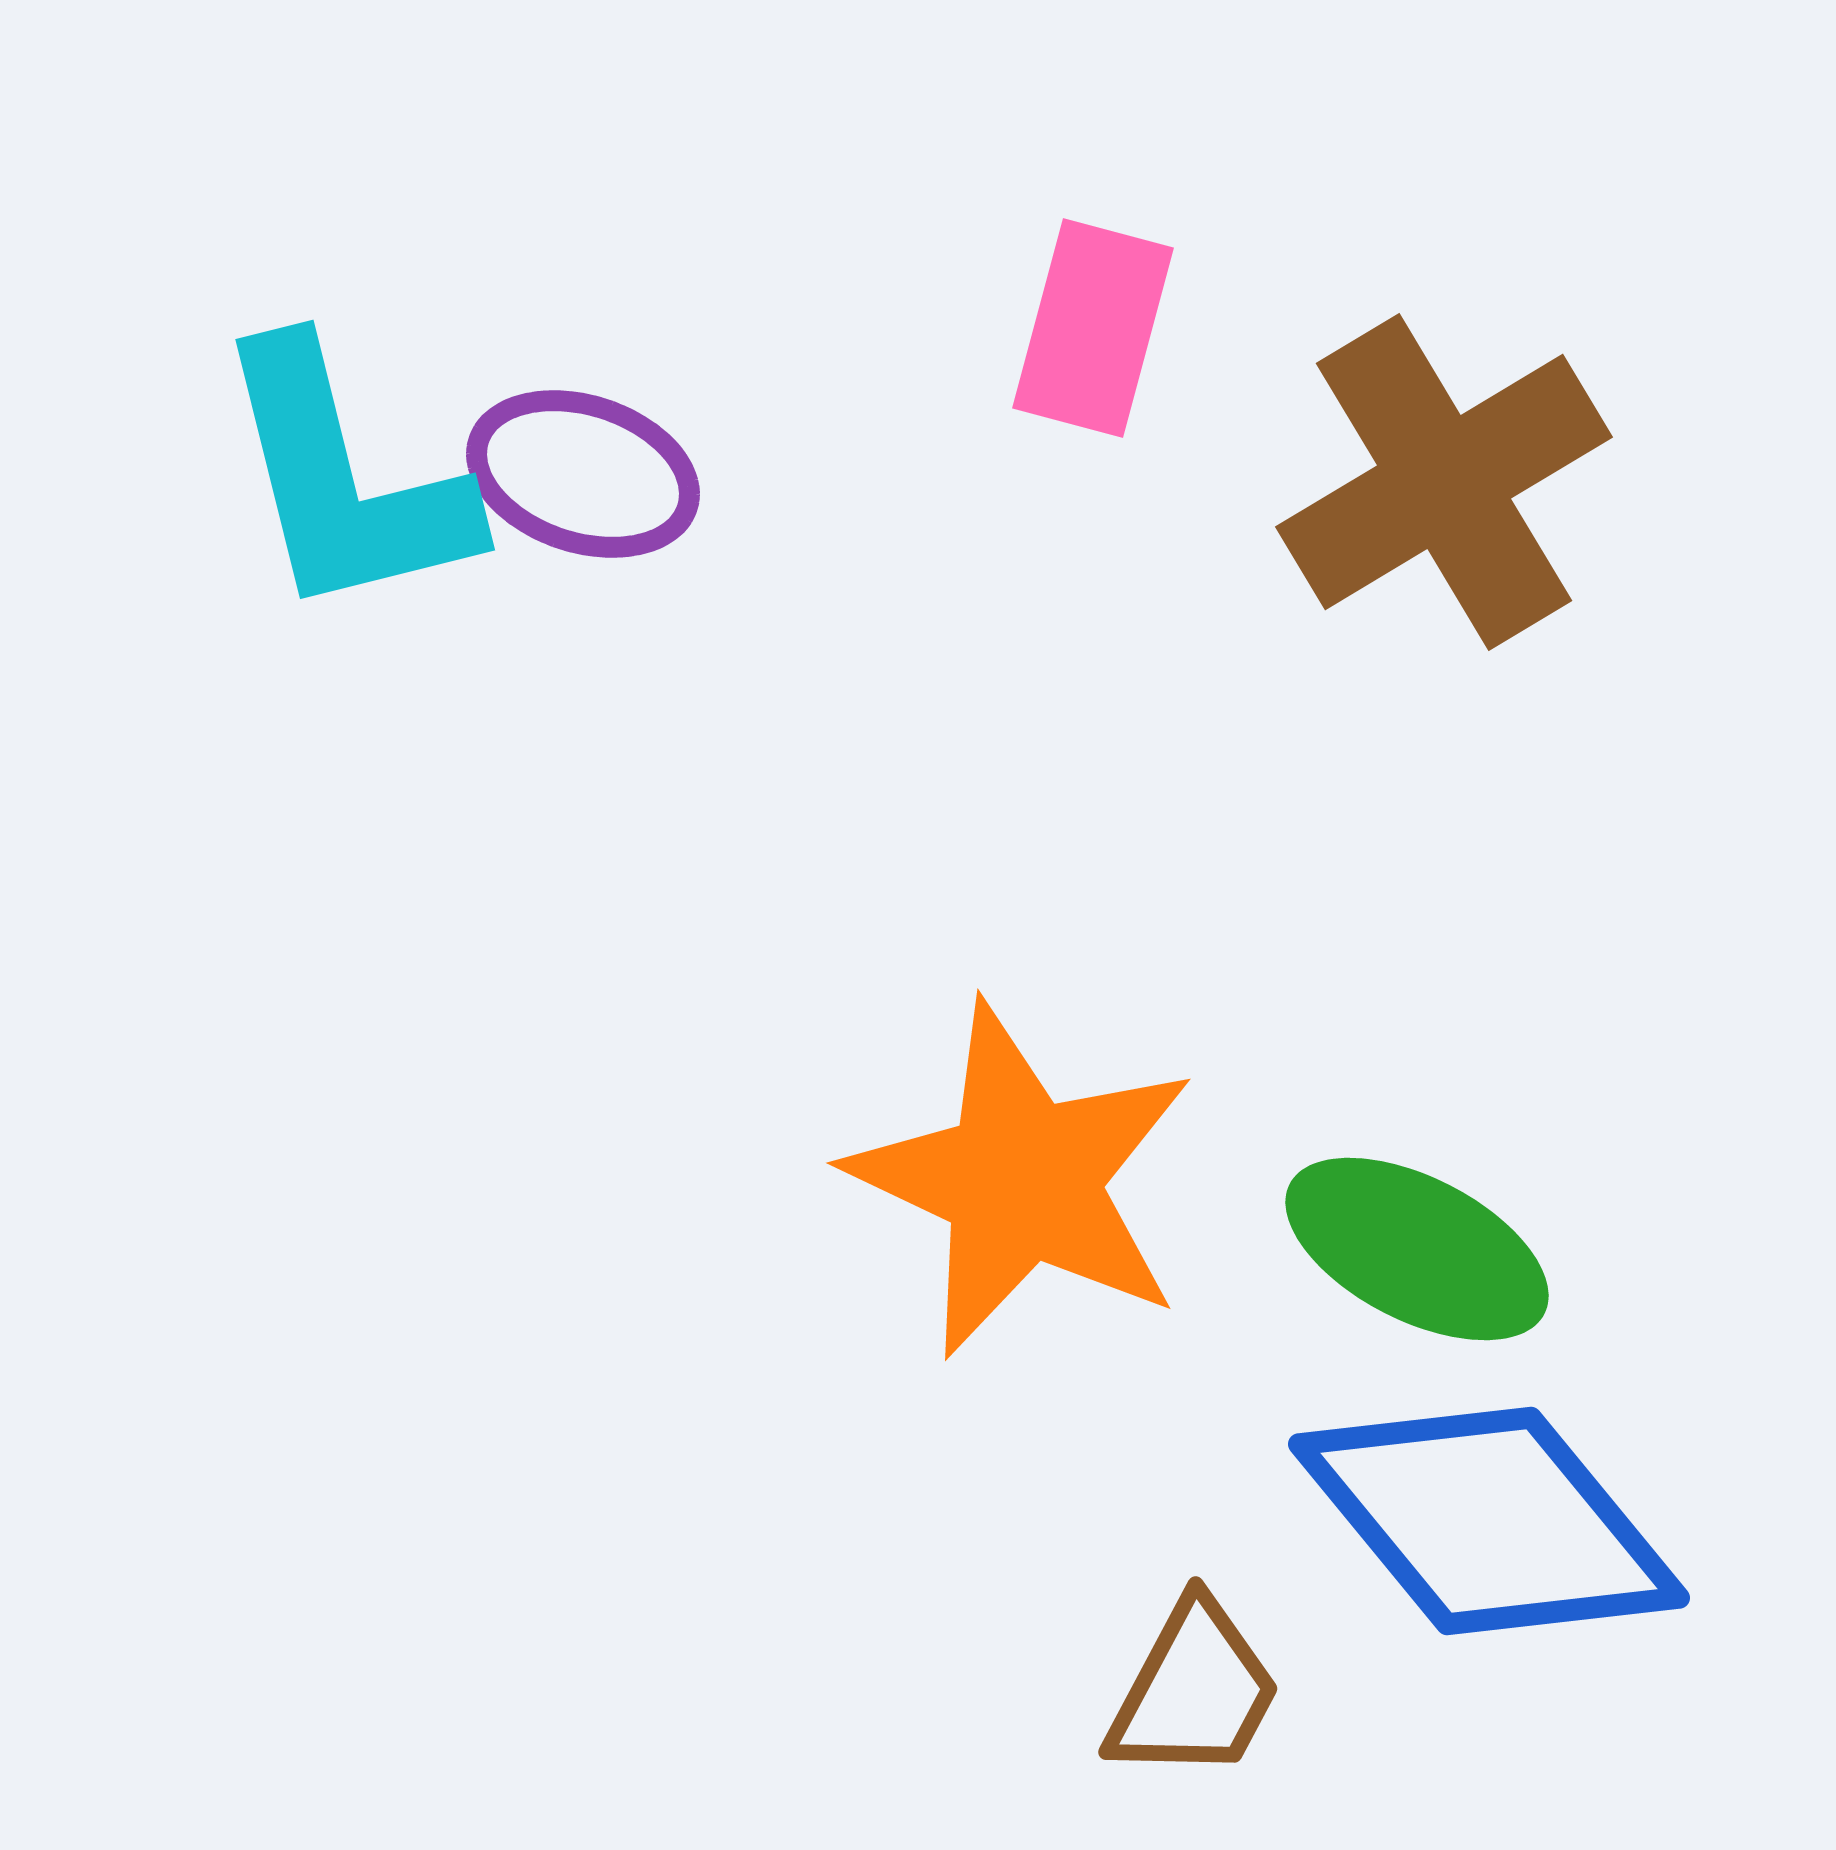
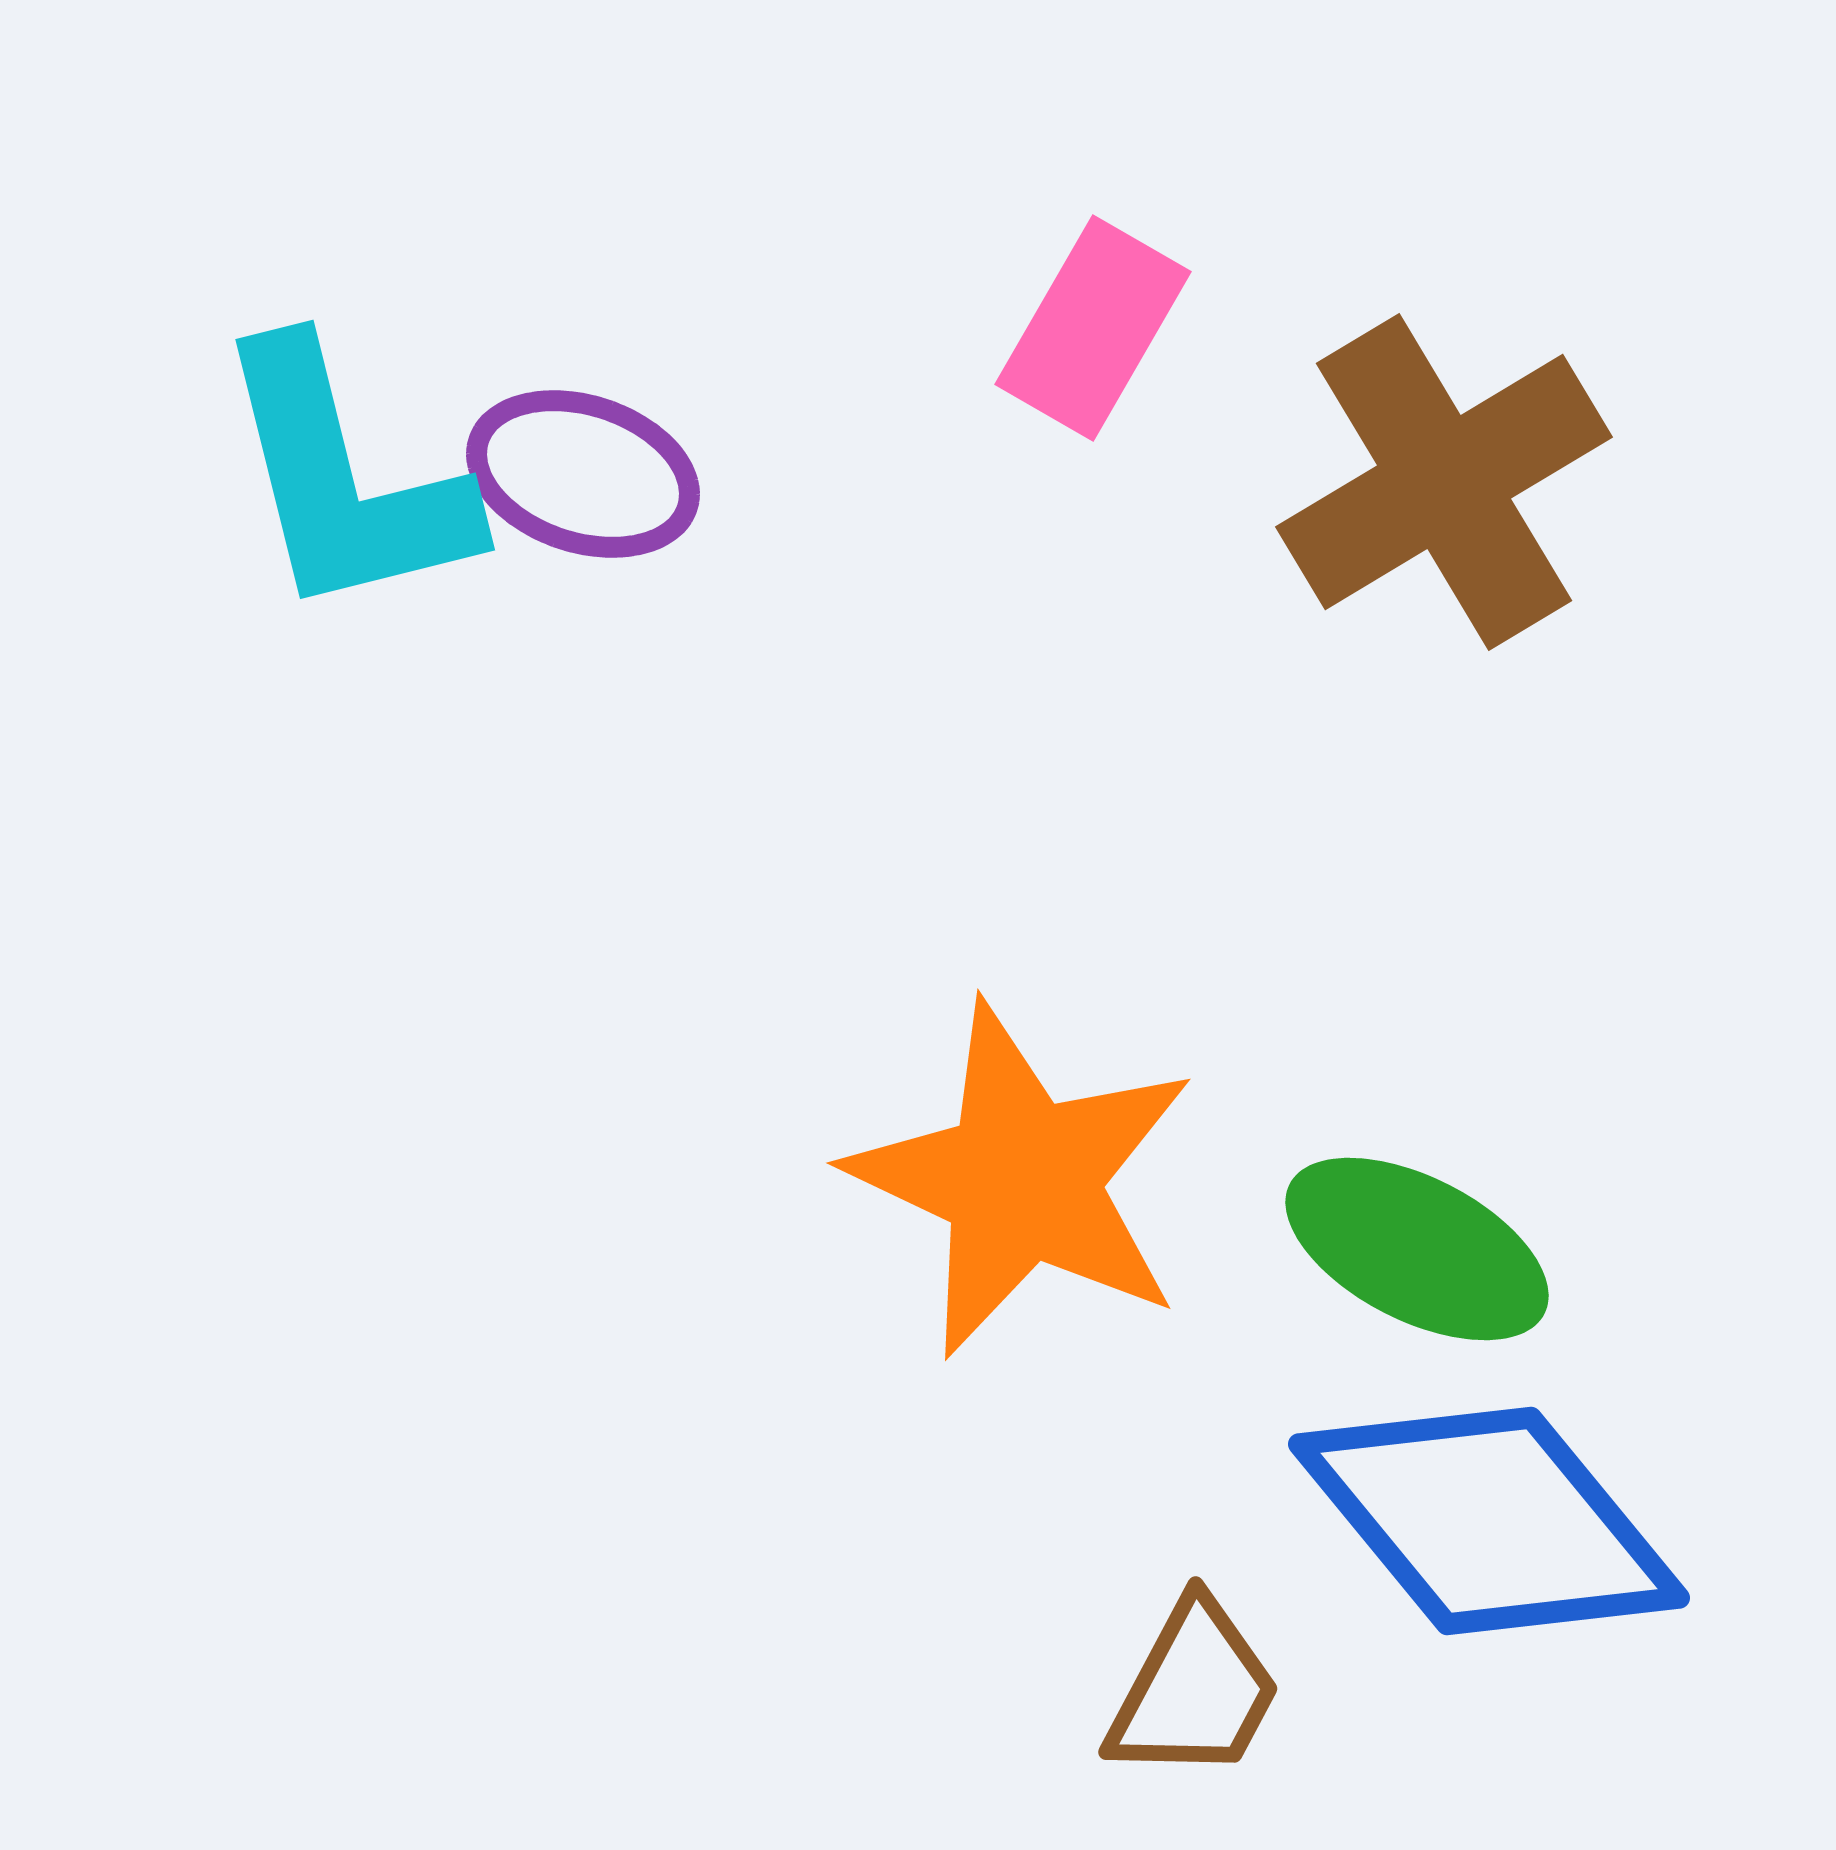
pink rectangle: rotated 15 degrees clockwise
